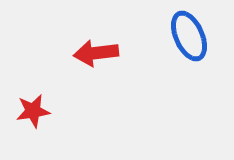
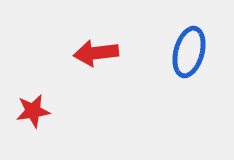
blue ellipse: moved 16 px down; rotated 39 degrees clockwise
